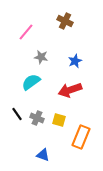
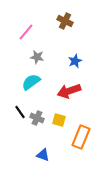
gray star: moved 4 px left
red arrow: moved 1 px left, 1 px down
black line: moved 3 px right, 2 px up
